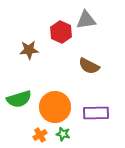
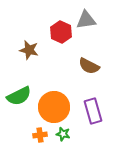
brown star: rotated 18 degrees clockwise
green semicircle: moved 3 px up; rotated 10 degrees counterclockwise
orange circle: moved 1 px left
purple rectangle: moved 3 px left, 2 px up; rotated 75 degrees clockwise
orange cross: rotated 24 degrees clockwise
